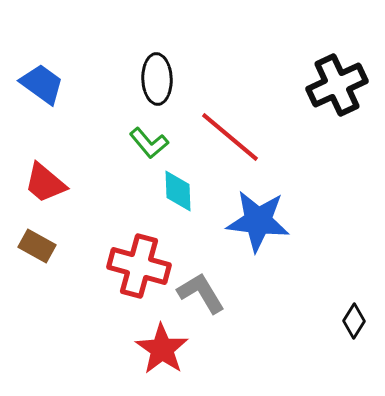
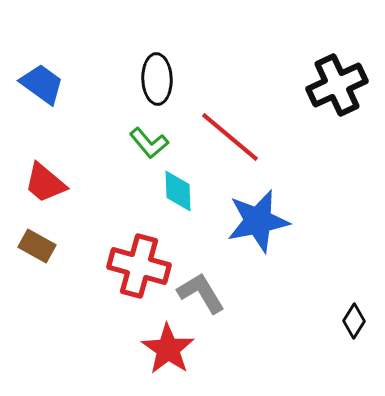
blue star: rotated 18 degrees counterclockwise
red star: moved 6 px right
